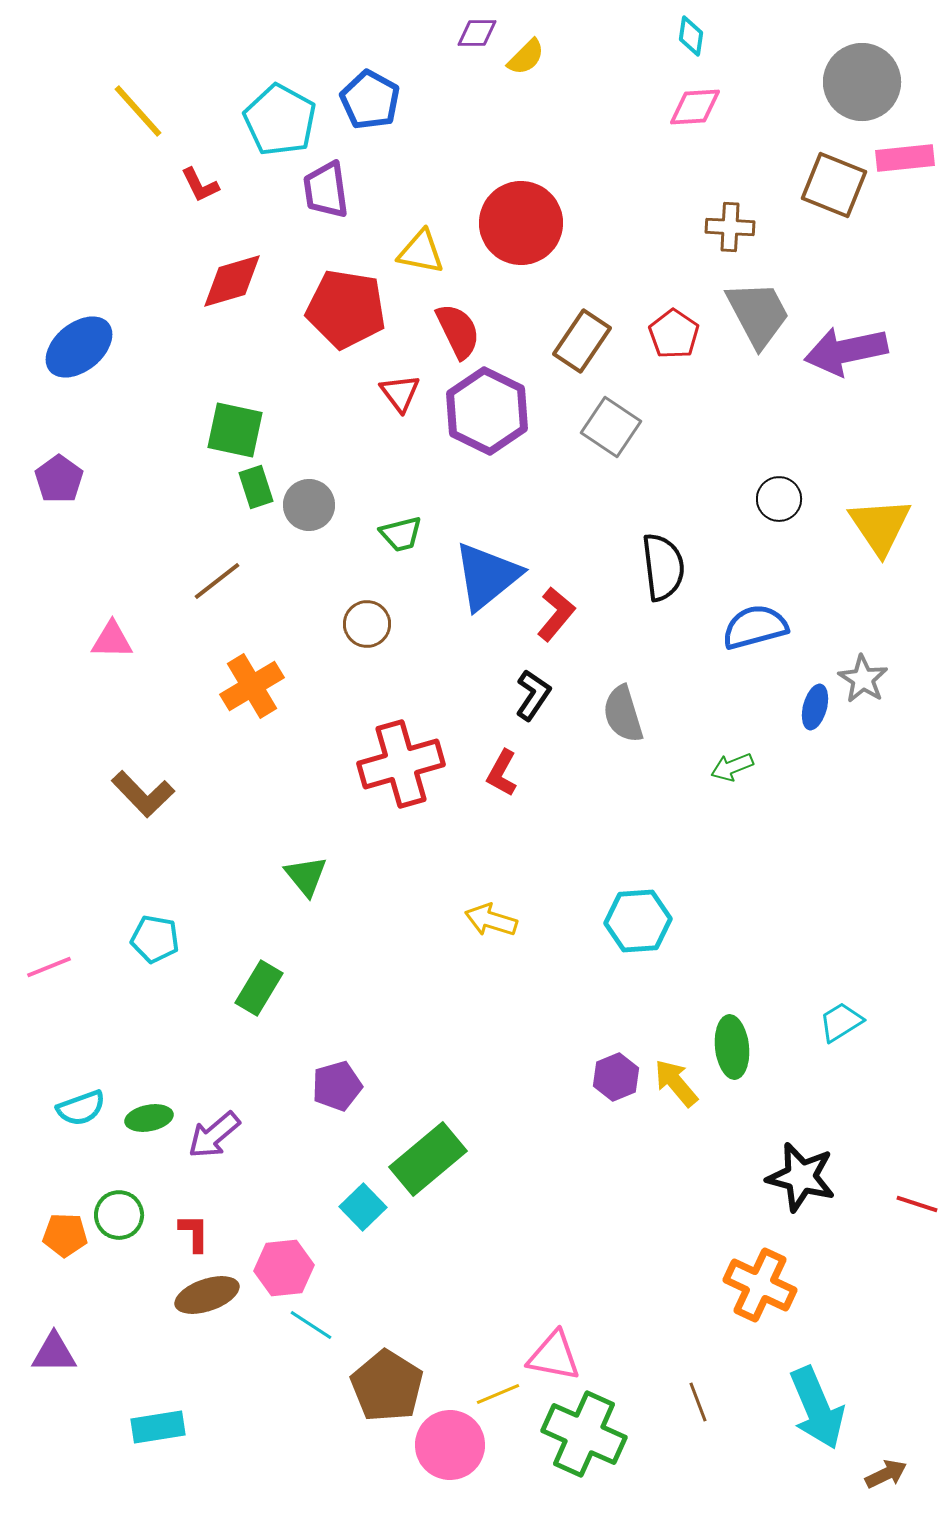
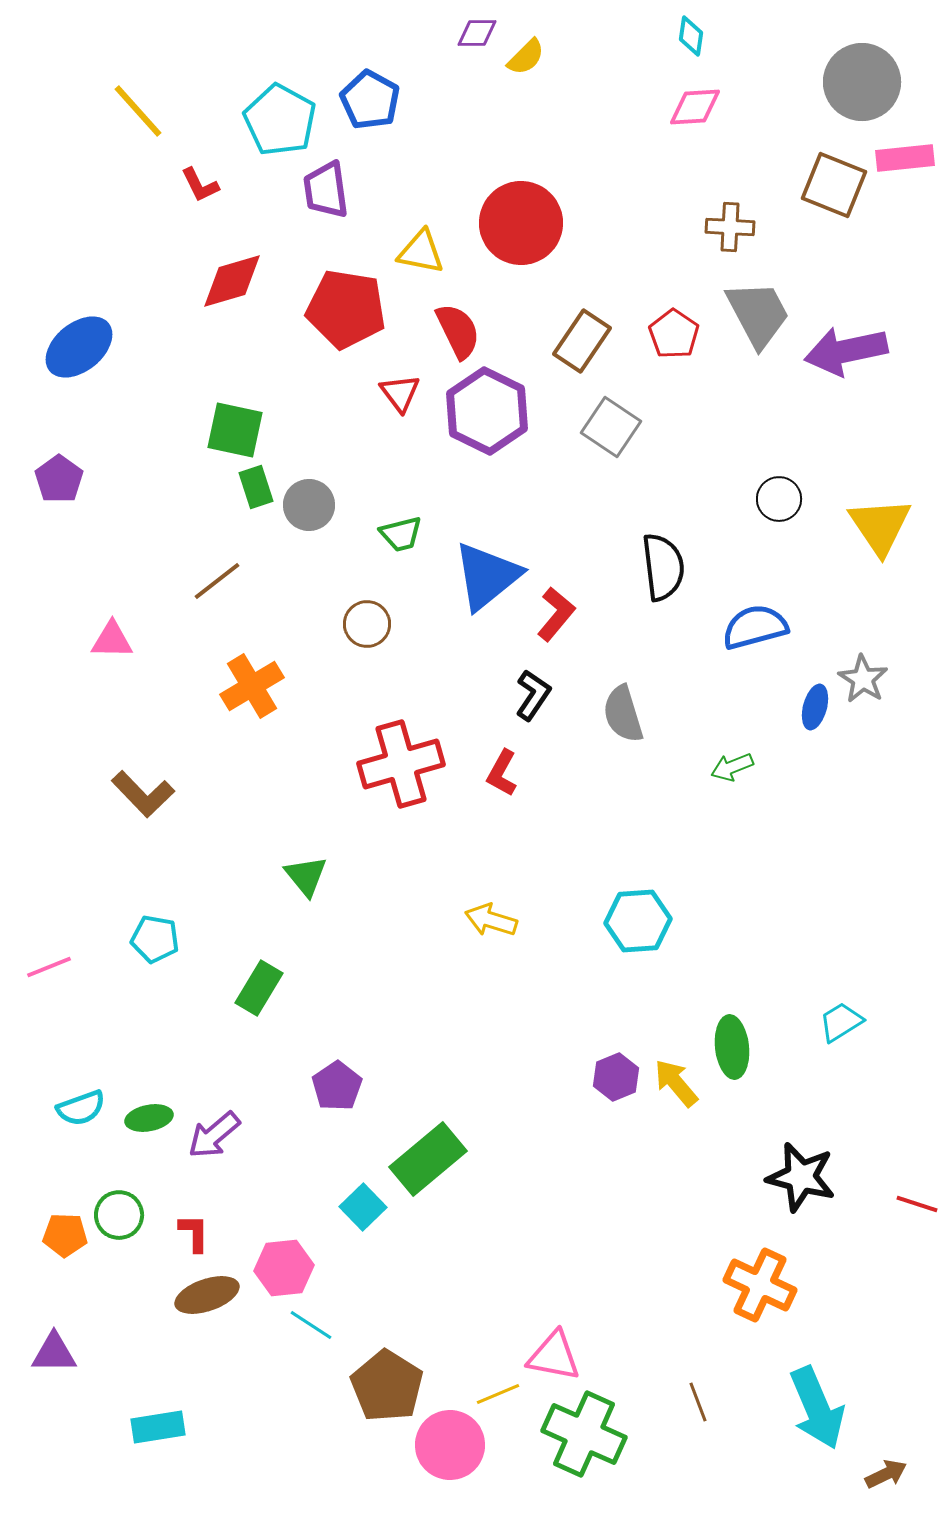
purple pentagon at (337, 1086): rotated 18 degrees counterclockwise
